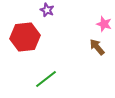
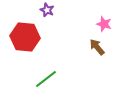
red hexagon: rotated 12 degrees clockwise
